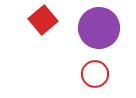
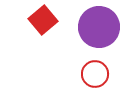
purple circle: moved 1 px up
